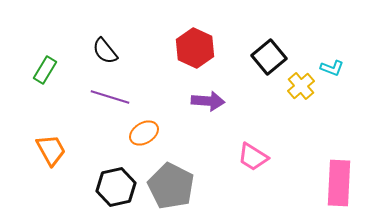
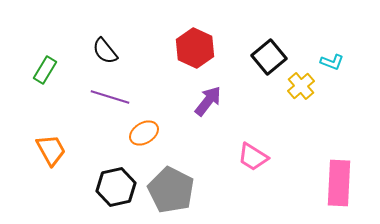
cyan L-shape: moved 6 px up
purple arrow: rotated 56 degrees counterclockwise
gray pentagon: moved 4 px down
